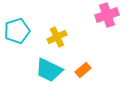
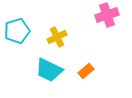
orange rectangle: moved 3 px right, 1 px down
